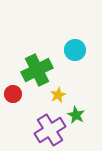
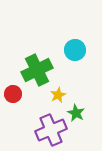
green star: moved 2 px up
purple cross: moved 1 px right; rotated 8 degrees clockwise
